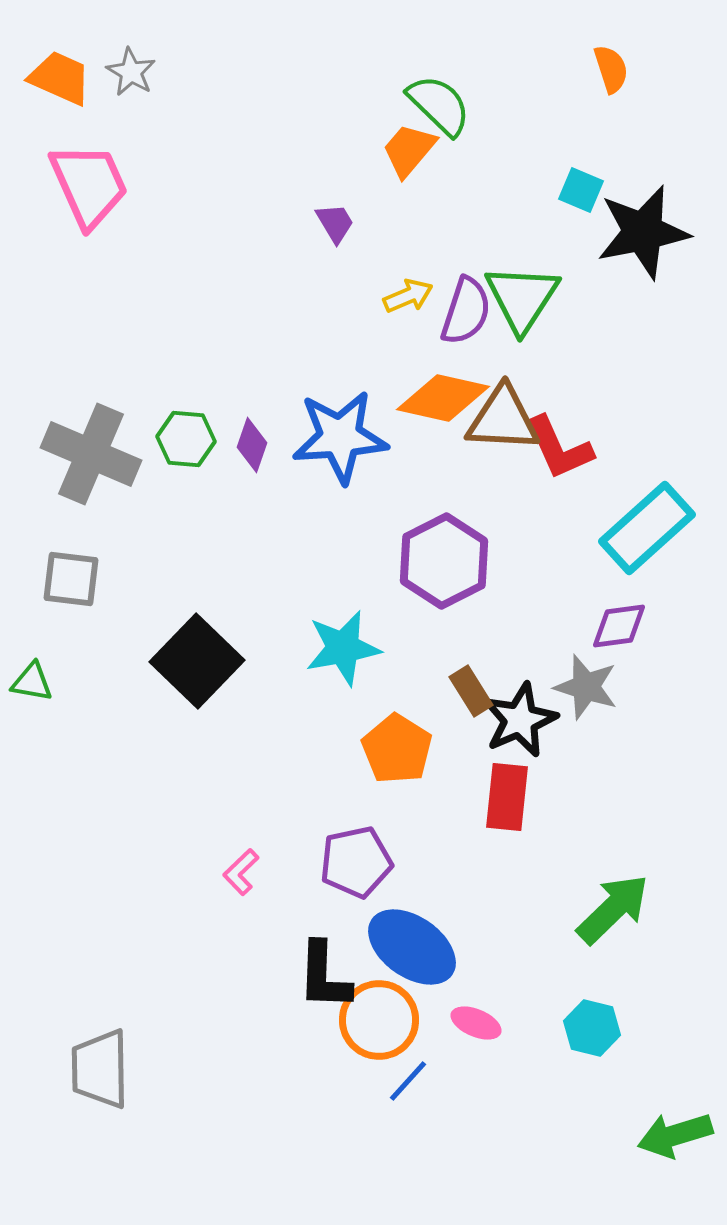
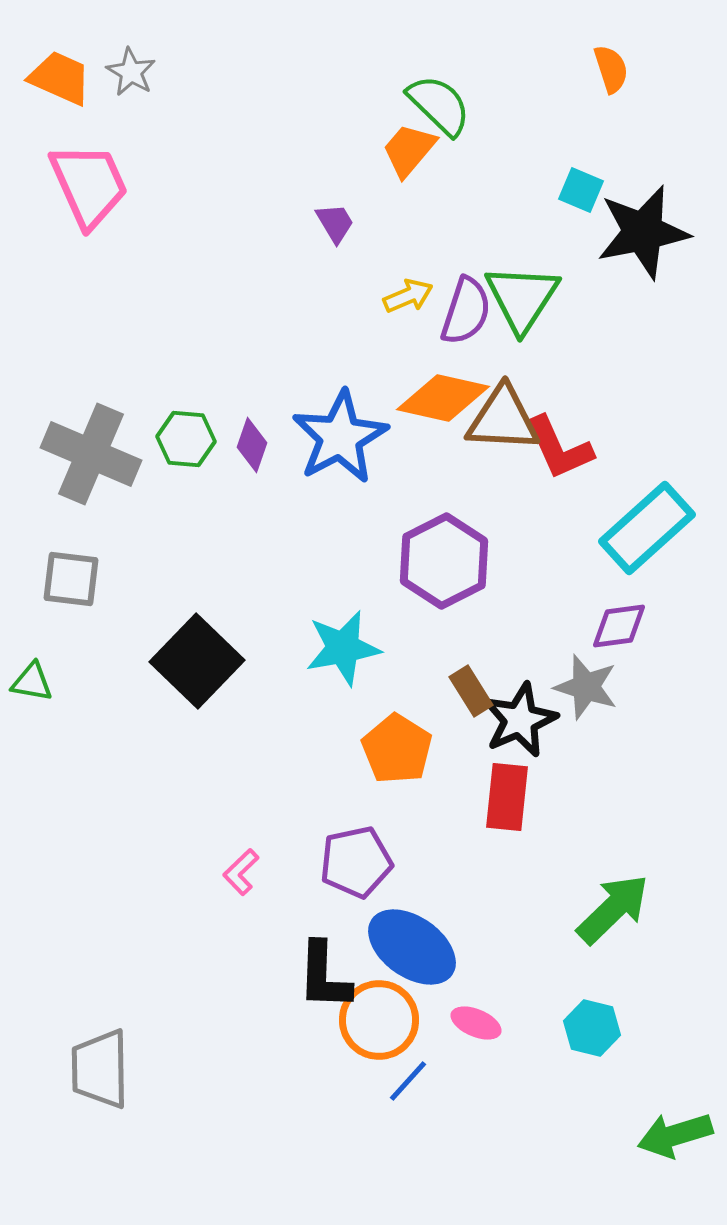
blue star at (340, 437): rotated 24 degrees counterclockwise
